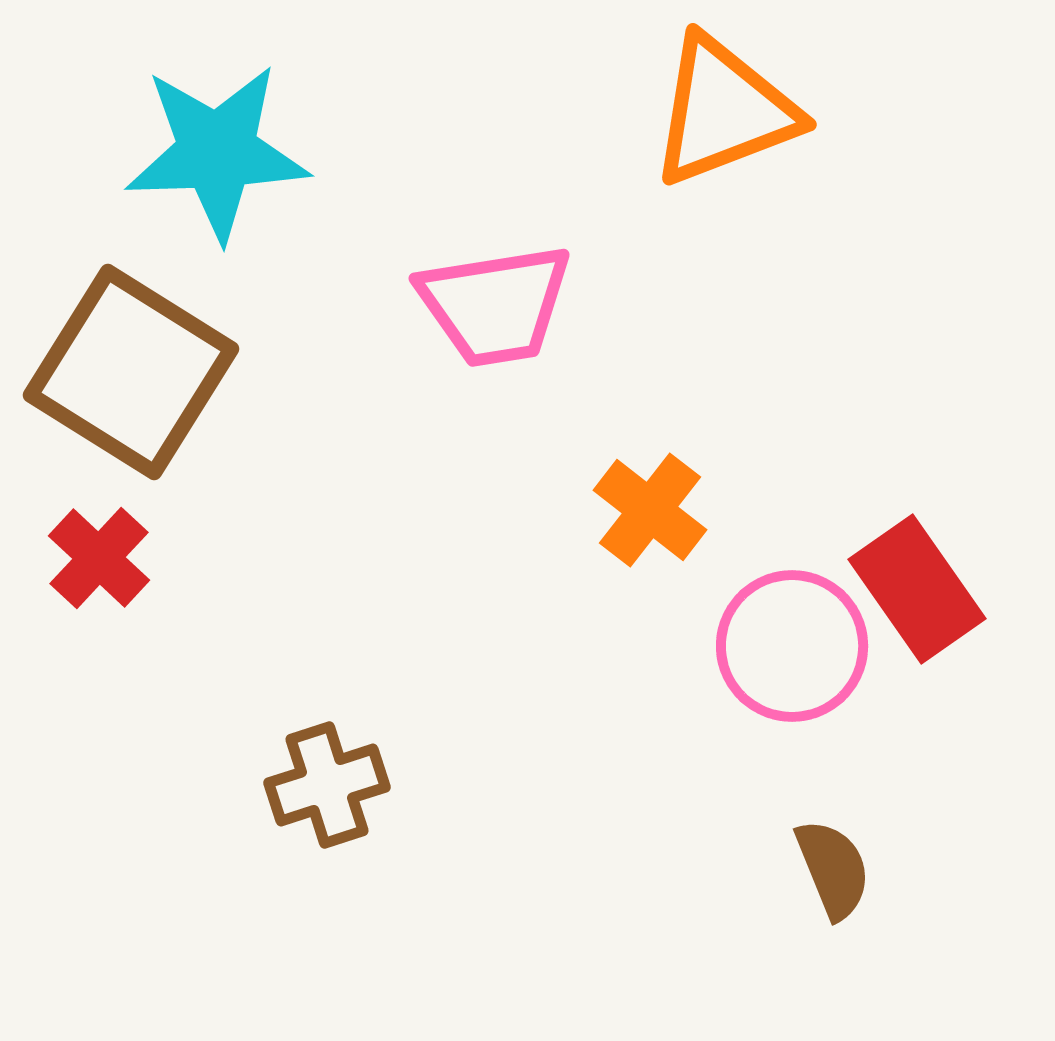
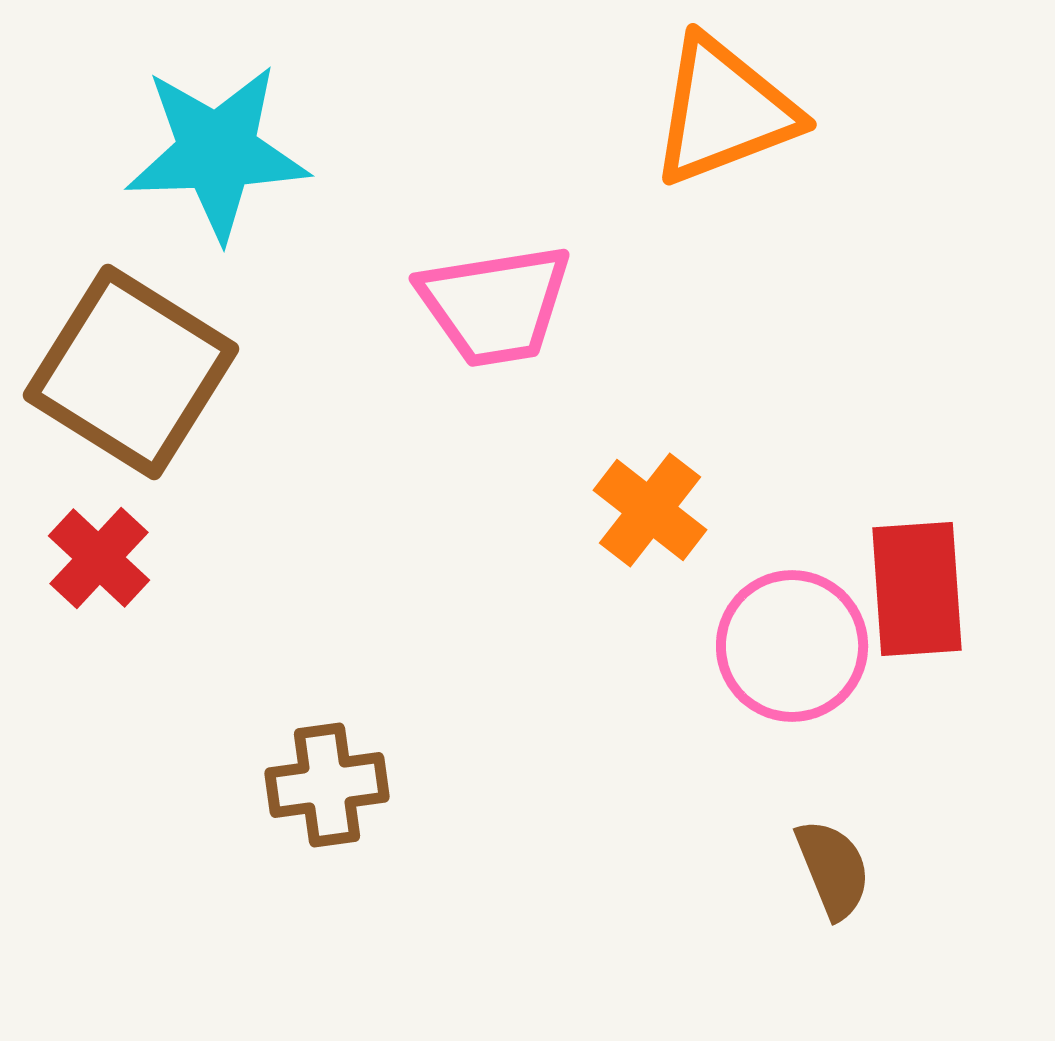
red rectangle: rotated 31 degrees clockwise
brown cross: rotated 10 degrees clockwise
